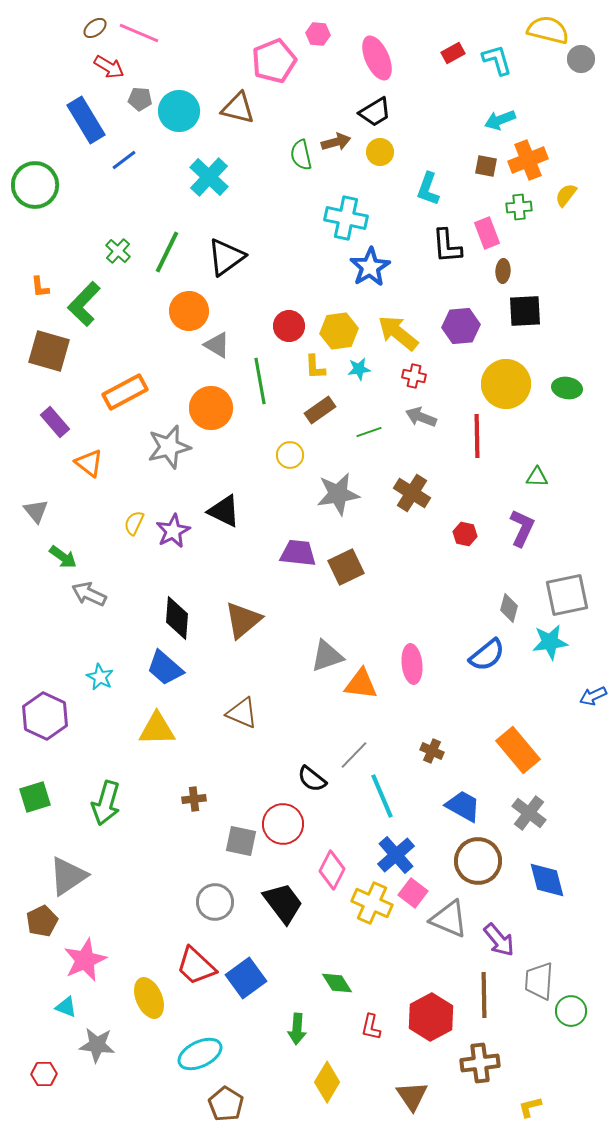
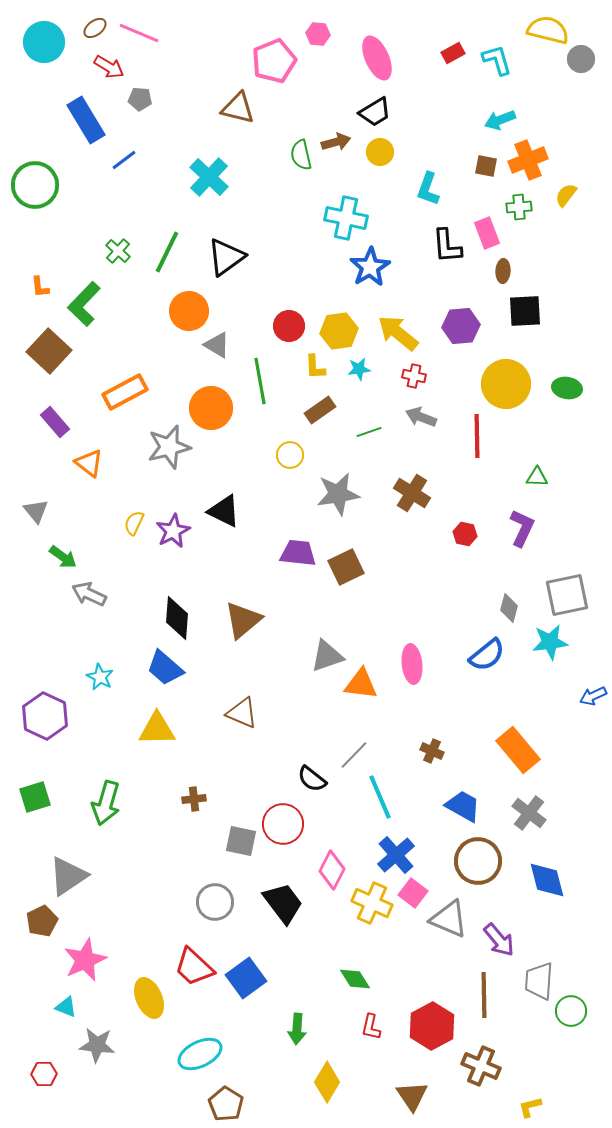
cyan circle at (179, 111): moved 135 px left, 69 px up
brown square at (49, 351): rotated 27 degrees clockwise
cyan line at (382, 796): moved 2 px left, 1 px down
red trapezoid at (196, 966): moved 2 px left, 1 px down
green diamond at (337, 983): moved 18 px right, 4 px up
red hexagon at (431, 1017): moved 1 px right, 9 px down
brown cross at (480, 1063): moved 1 px right, 3 px down; rotated 30 degrees clockwise
